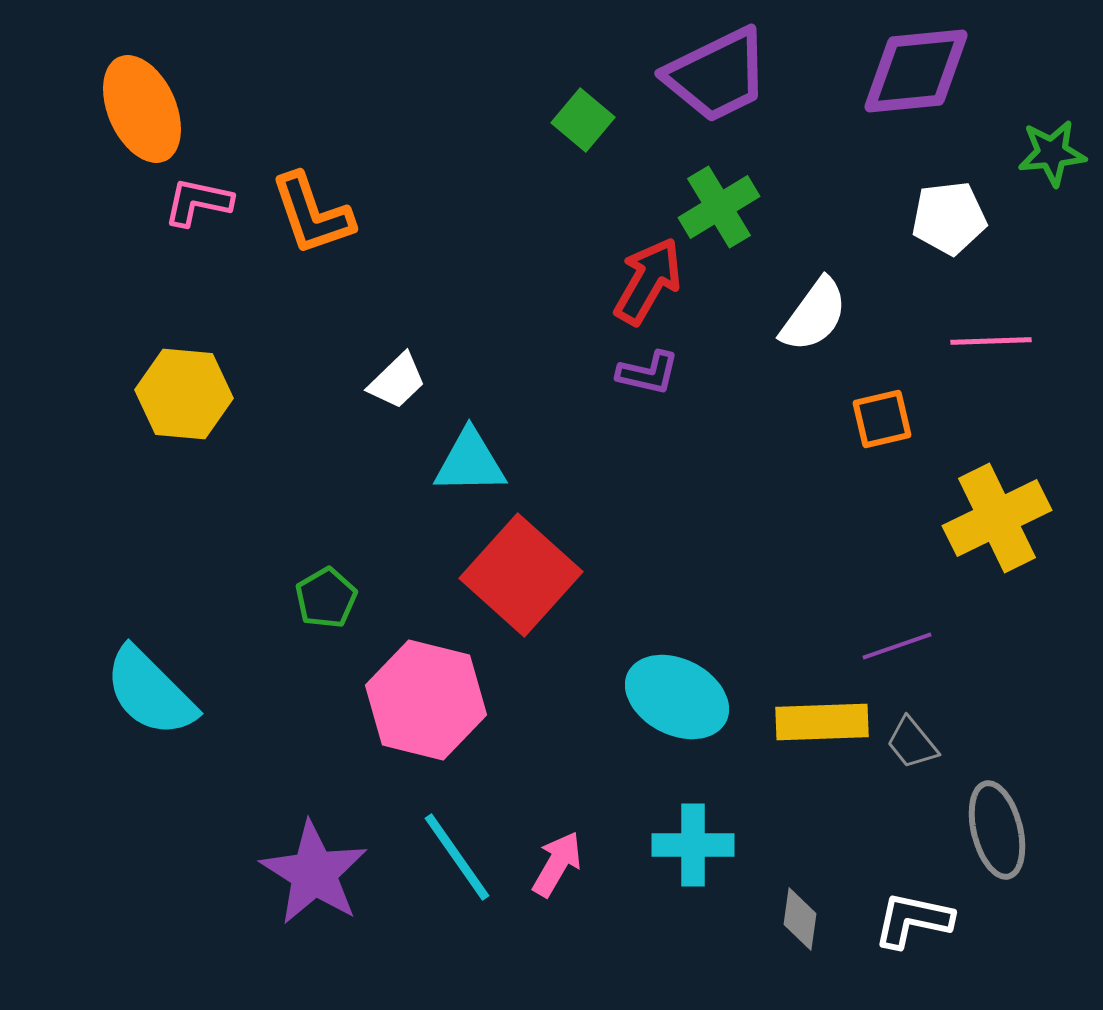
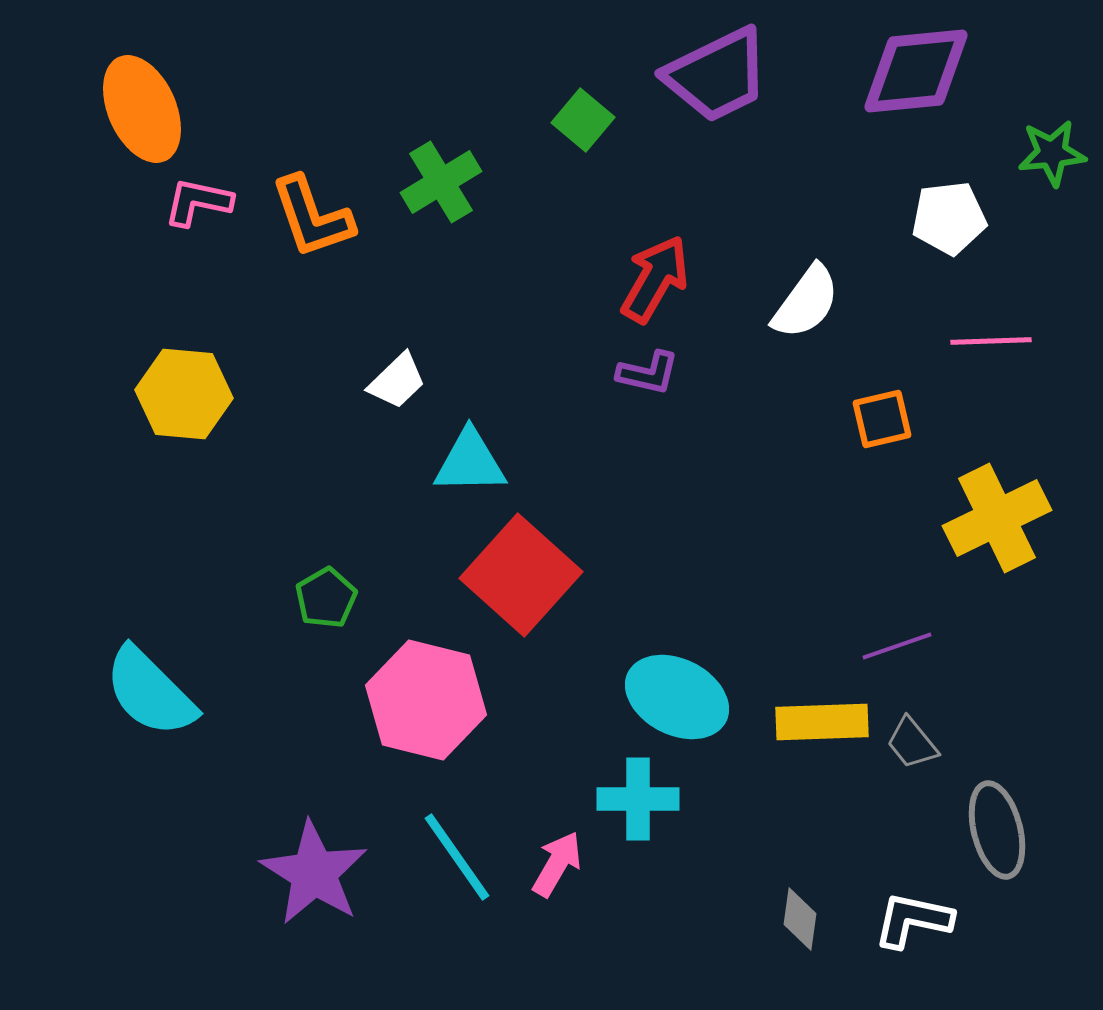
green cross: moved 278 px left, 25 px up
orange L-shape: moved 3 px down
red arrow: moved 7 px right, 2 px up
white semicircle: moved 8 px left, 13 px up
cyan cross: moved 55 px left, 46 px up
